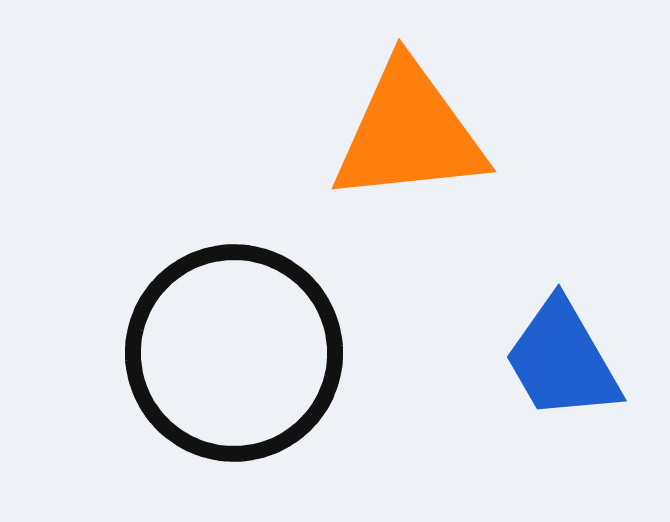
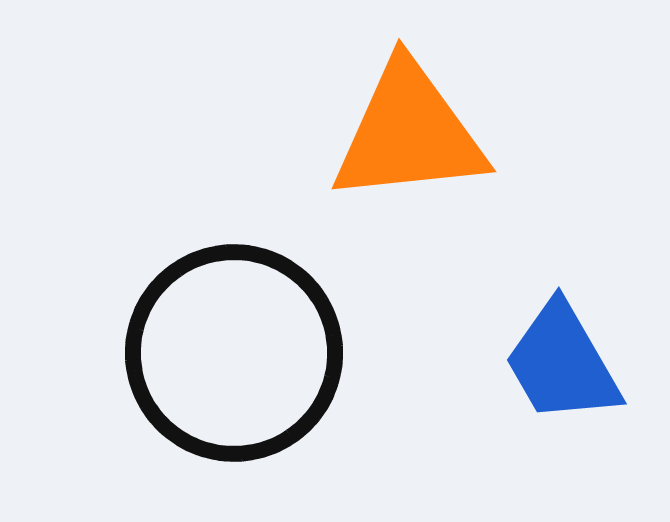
blue trapezoid: moved 3 px down
